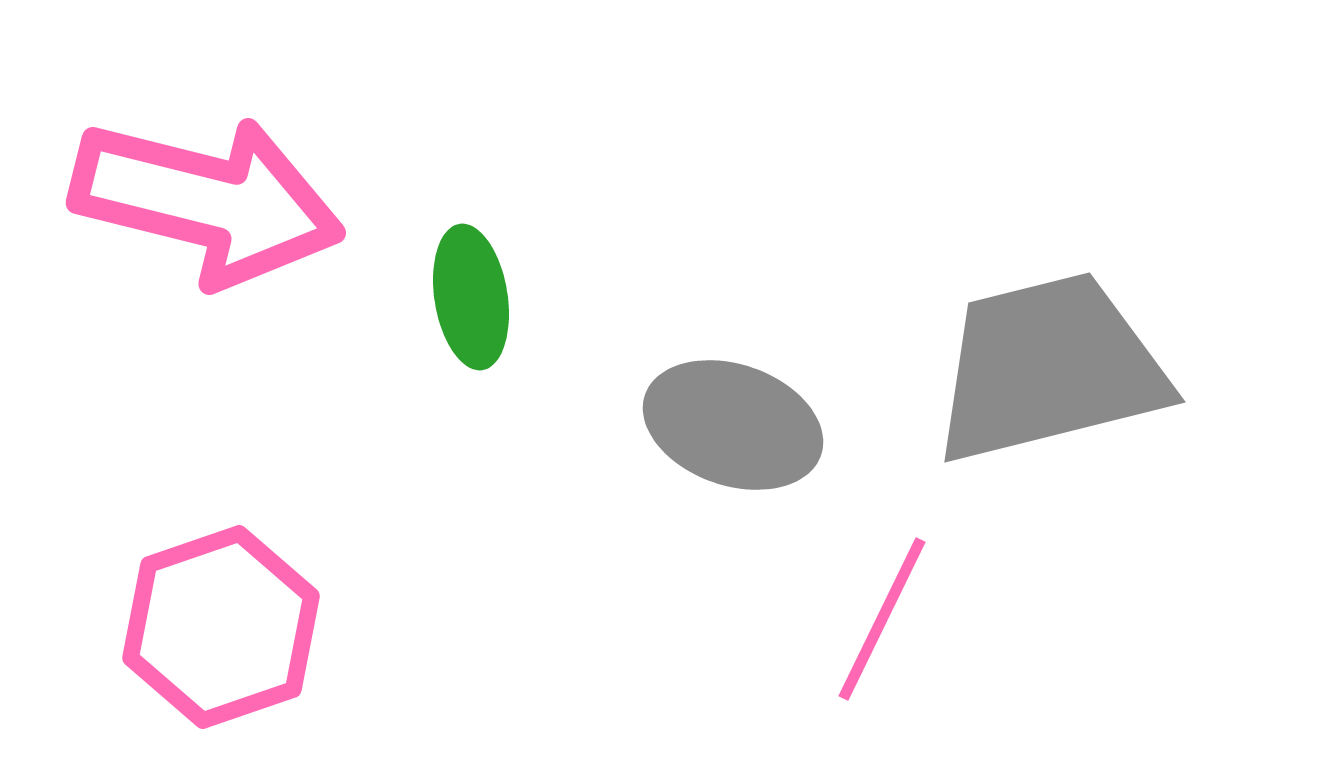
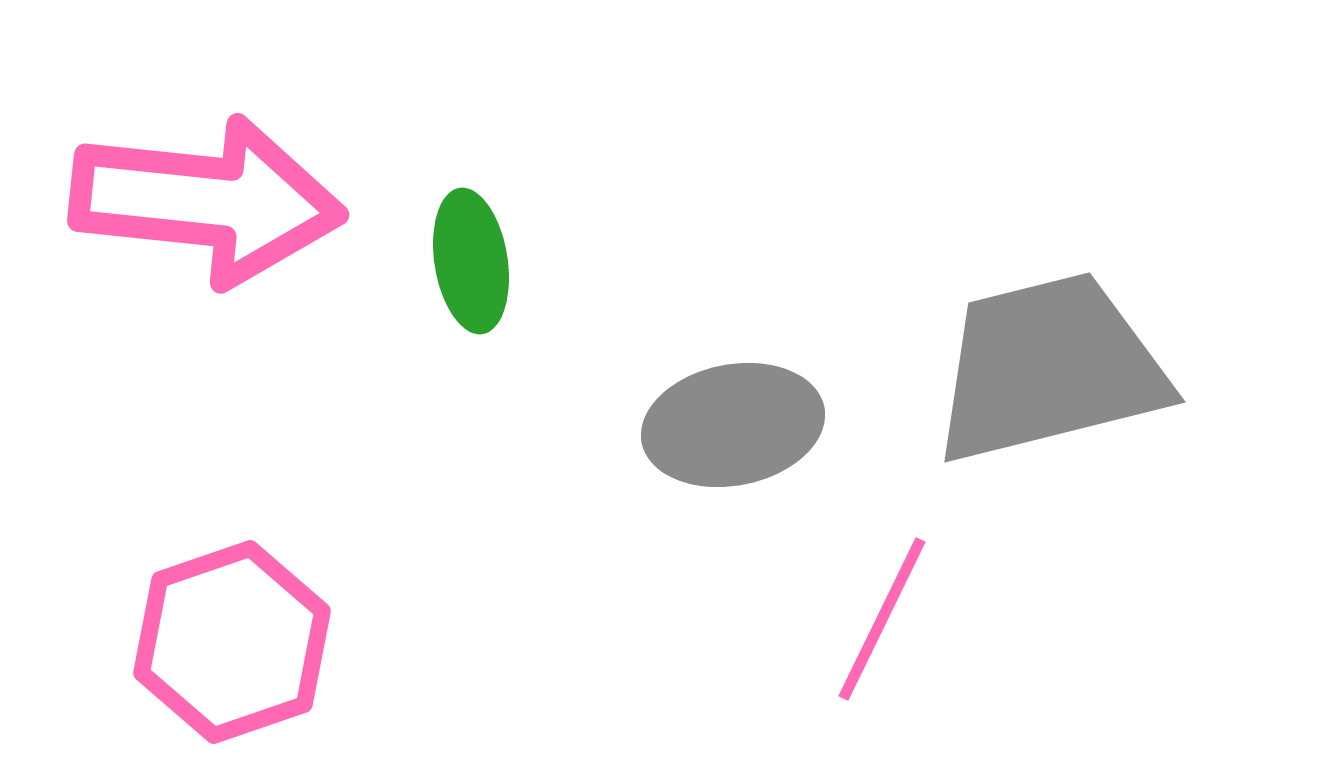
pink arrow: rotated 8 degrees counterclockwise
green ellipse: moved 36 px up
gray ellipse: rotated 30 degrees counterclockwise
pink hexagon: moved 11 px right, 15 px down
